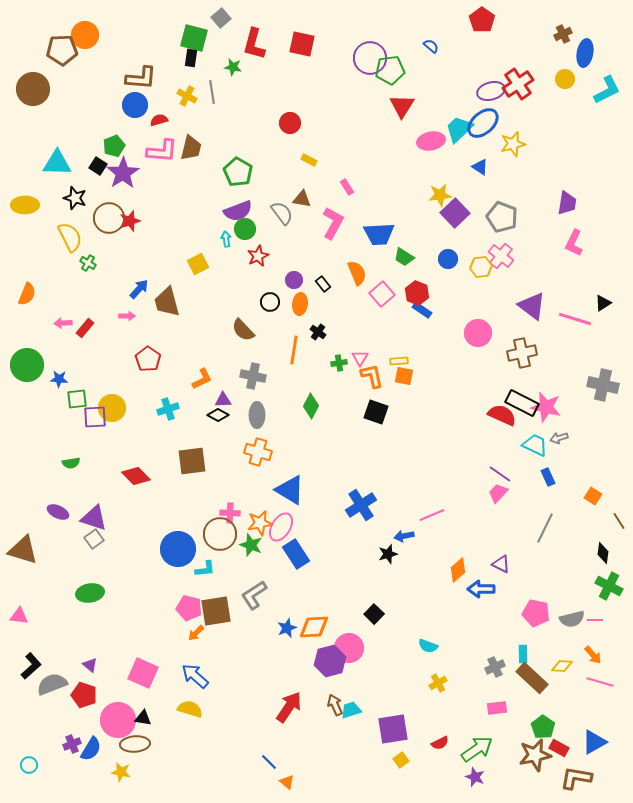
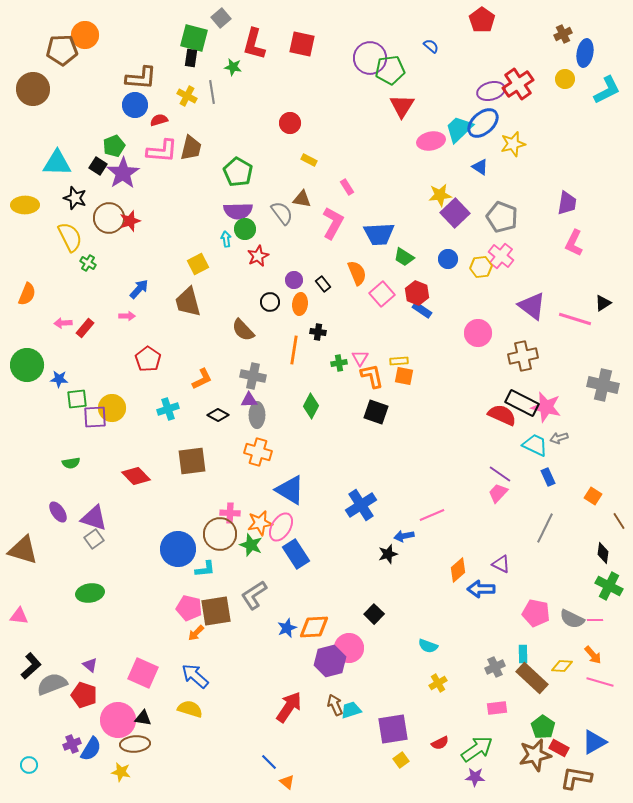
purple semicircle at (238, 211): rotated 20 degrees clockwise
brown trapezoid at (167, 302): moved 21 px right
black cross at (318, 332): rotated 28 degrees counterclockwise
brown cross at (522, 353): moved 1 px right, 3 px down
purple triangle at (223, 400): moved 26 px right
purple ellipse at (58, 512): rotated 30 degrees clockwise
gray semicircle at (572, 619): rotated 40 degrees clockwise
purple star at (475, 777): rotated 18 degrees counterclockwise
